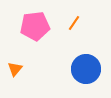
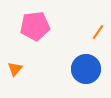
orange line: moved 24 px right, 9 px down
